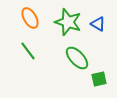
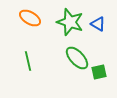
orange ellipse: rotated 30 degrees counterclockwise
green star: moved 2 px right
green line: moved 10 px down; rotated 24 degrees clockwise
green square: moved 7 px up
